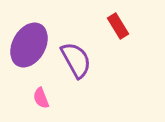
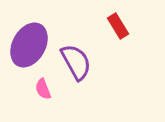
purple semicircle: moved 2 px down
pink semicircle: moved 2 px right, 9 px up
